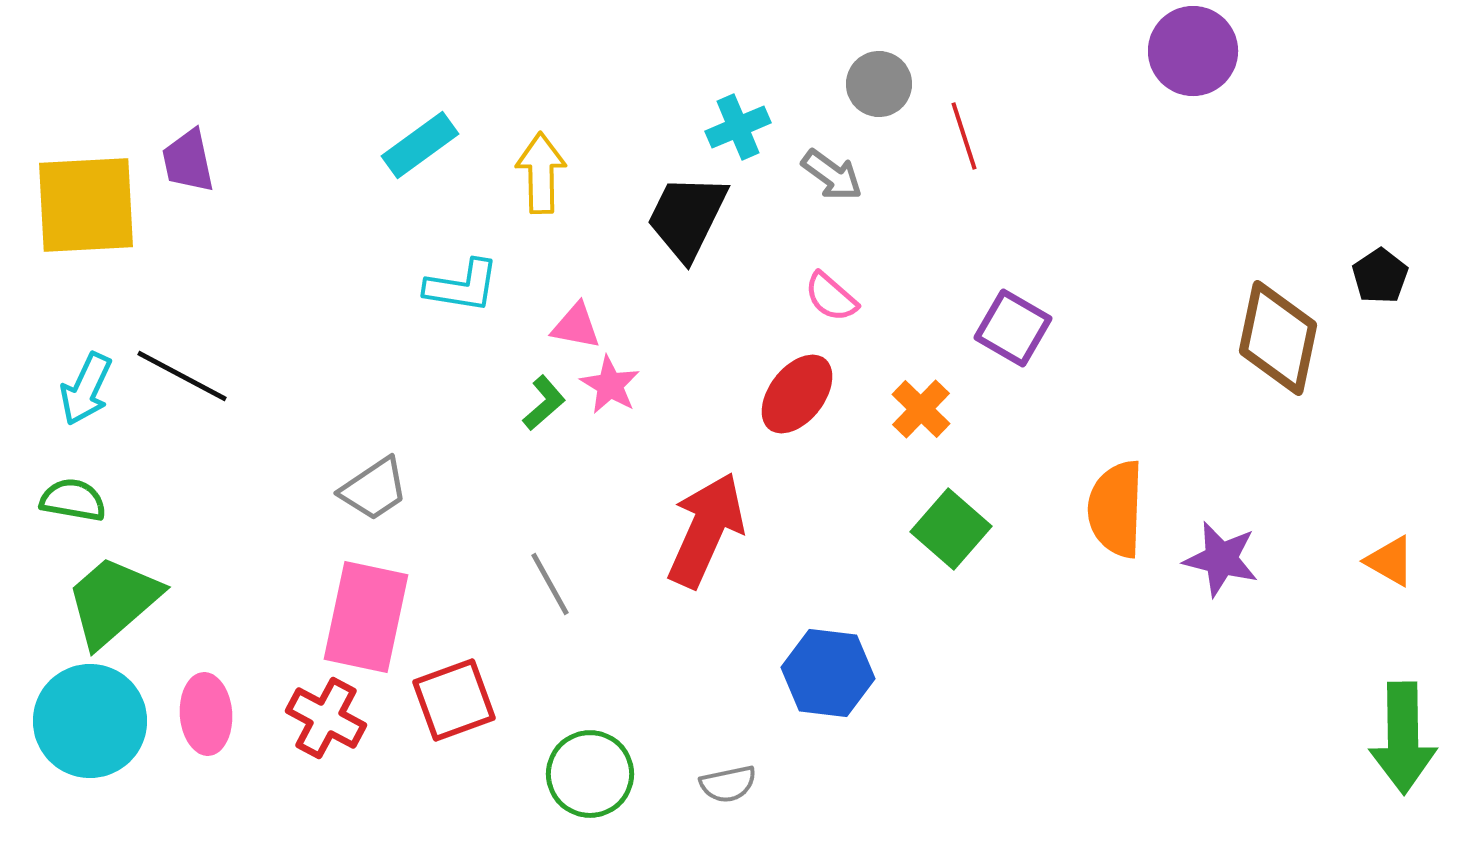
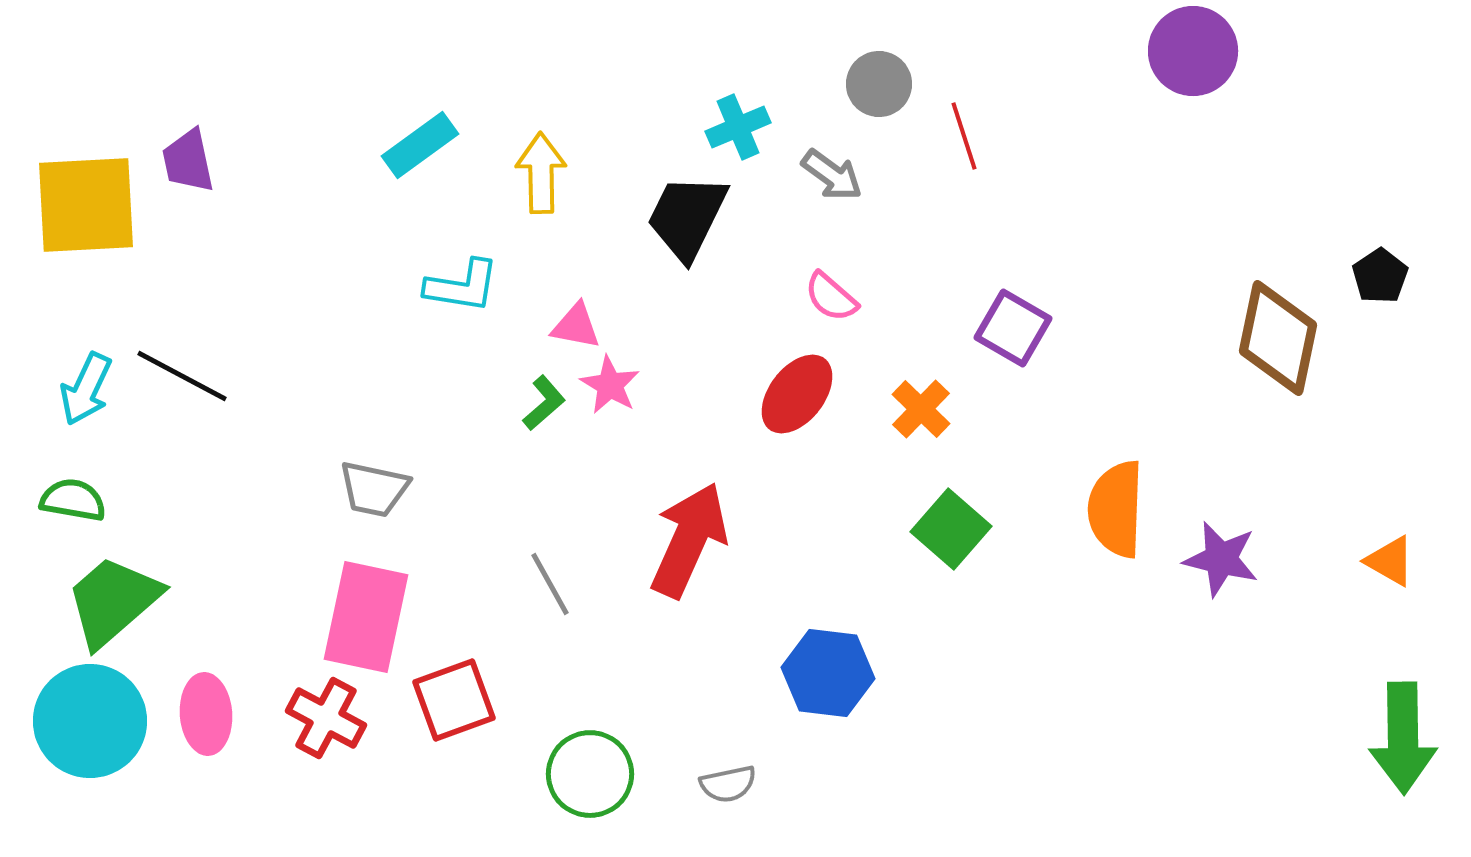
gray trapezoid: rotated 46 degrees clockwise
red arrow: moved 17 px left, 10 px down
